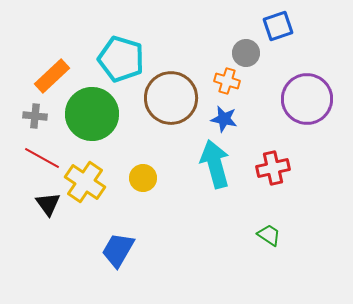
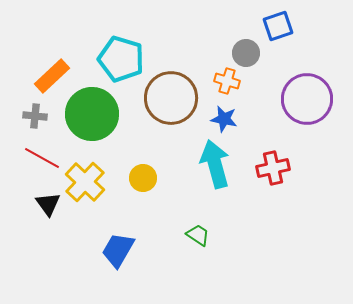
yellow cross: rotated 9 degrees clockwise
green trapezoid: moved 71 px left
